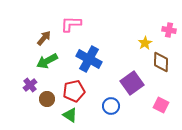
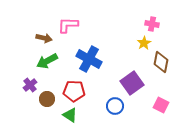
pink L-shape: moved 3 px left, 1 px down
pink cross: moved 17 px left, 6 px up
brown arrow: rotated 63 degrees clockwise
yellow star: moved 1 px left
brown diamond: rotated 10 degrees clockwise
red pentagon: rotated 15 degrees clockwise
blue circle: moved 4 px right
